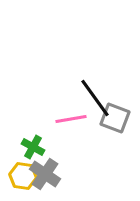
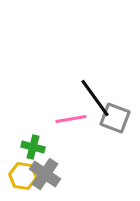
green cross: rotated 15 degrees counterclockwise
